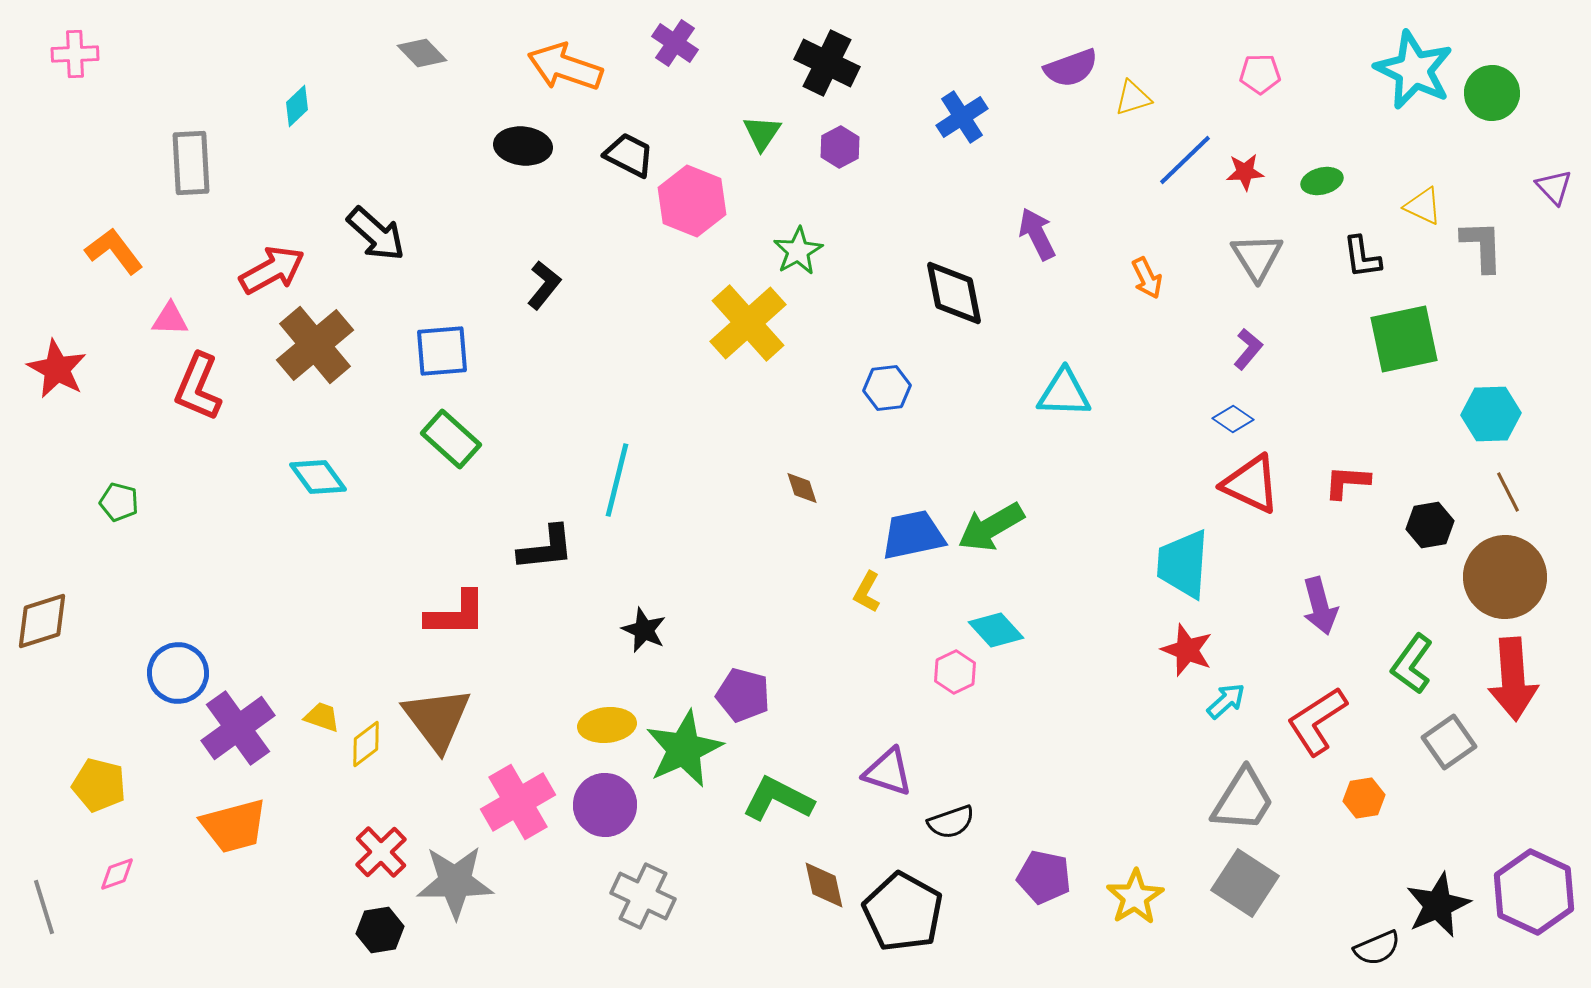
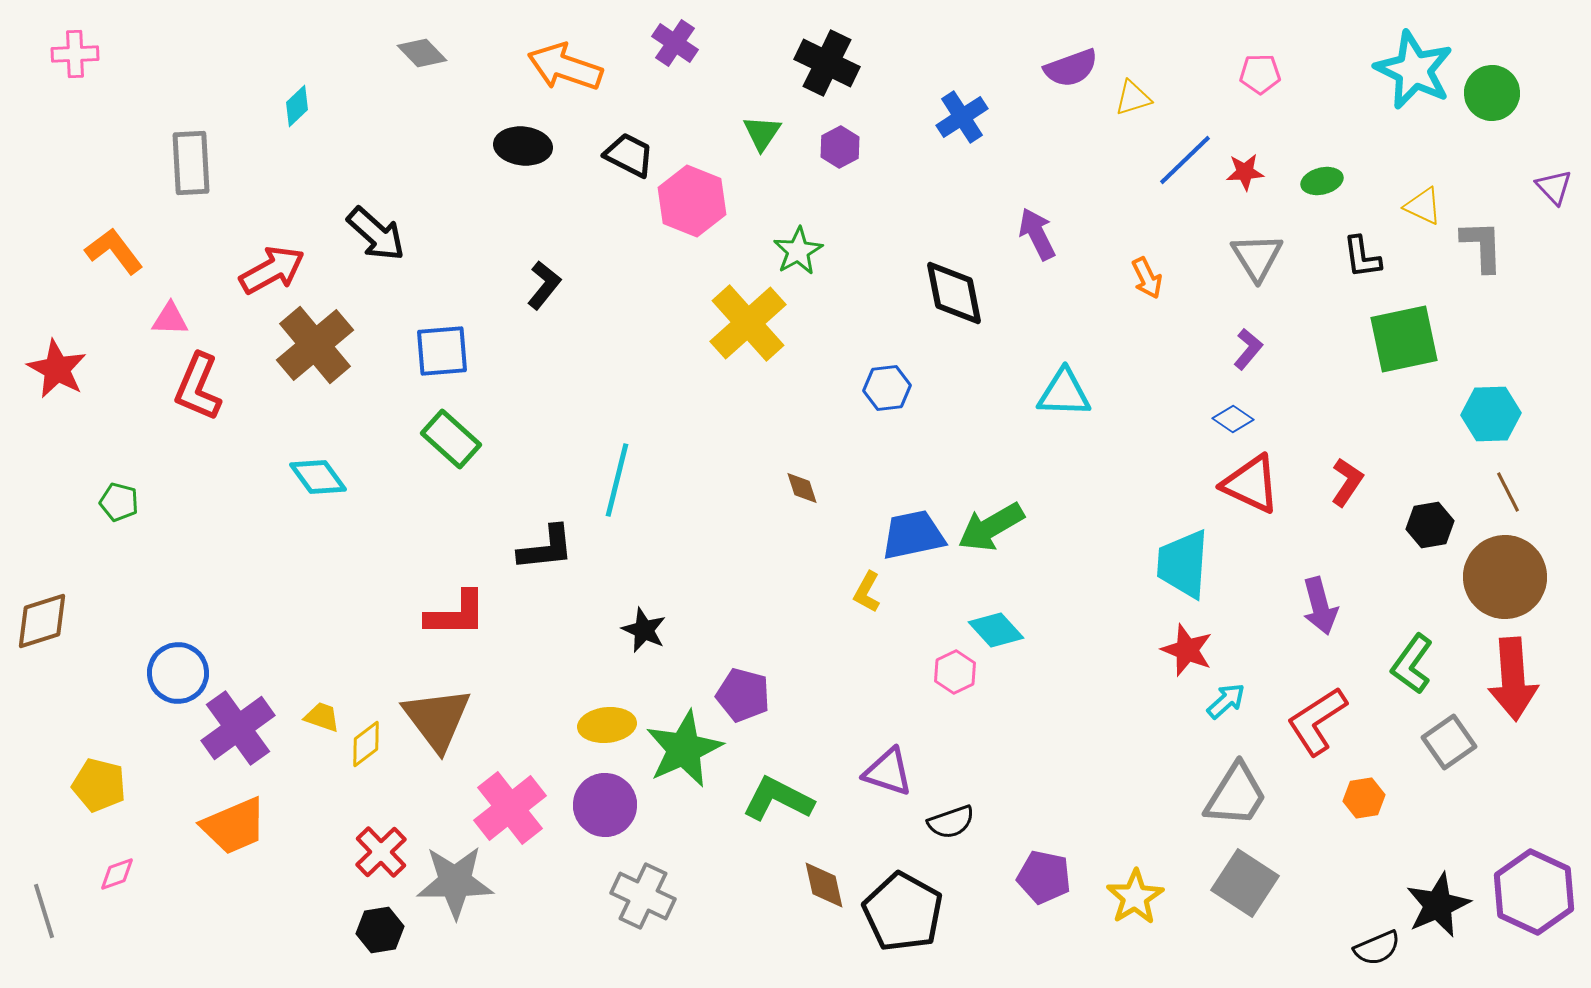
red L-shape at (1347, 482): rotated 120 degrees clockwise
gray trapezoid at (1243, 800): moved 7 px left, 5 px up
pink cross at (518, 802): moved 8 px left, 6 px down; rotated 8 degrees counterclockwise
orange trapezoid at (234, 826): rotated 8 degrees counterclockwise
gray line at (44, 907): moved 4 px down
